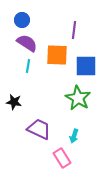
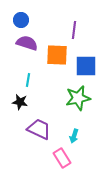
blue circle: moved 1 px left
purple semicircle: rotated 15 degrees counterclockwise
cyan line: moved 14 px down
green star: rotated 30 degrees clockwise
black star: moved 6 px right
